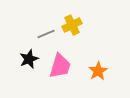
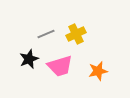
yellow cross: moved 4 px right, 9 px down
pink trapezoid: rotated 56 degrees clockwise
orange star: rotated 18 degrees clockwise
